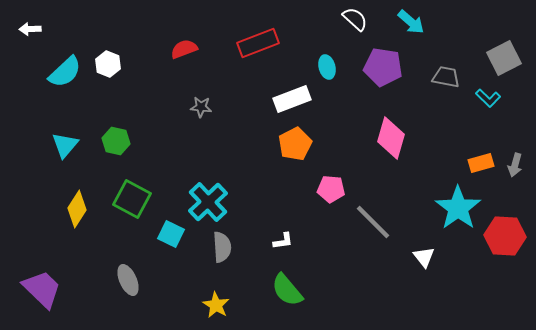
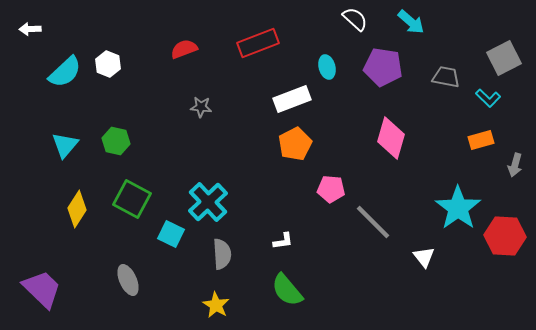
orange rectangle: moved 23 px up
gray semicircle: moved 7 px down
